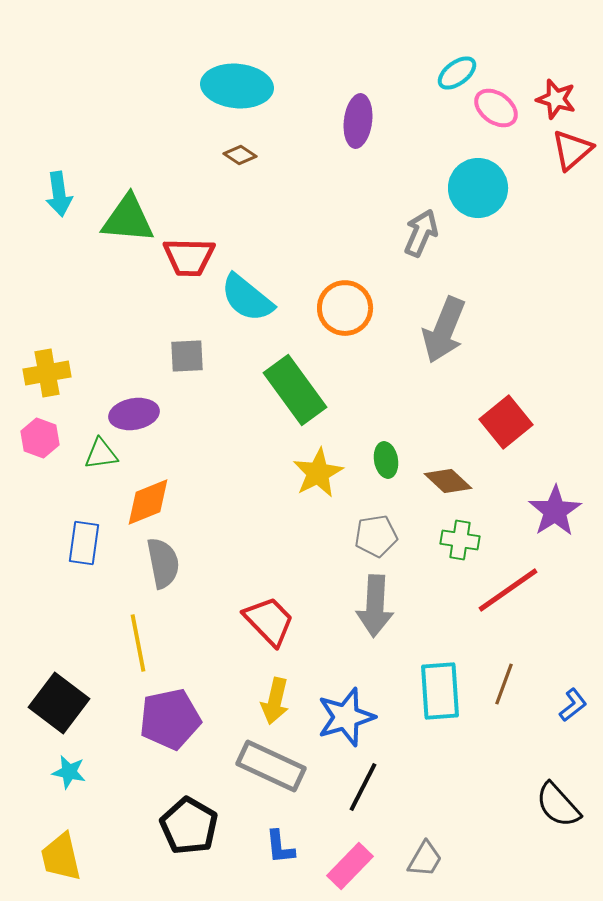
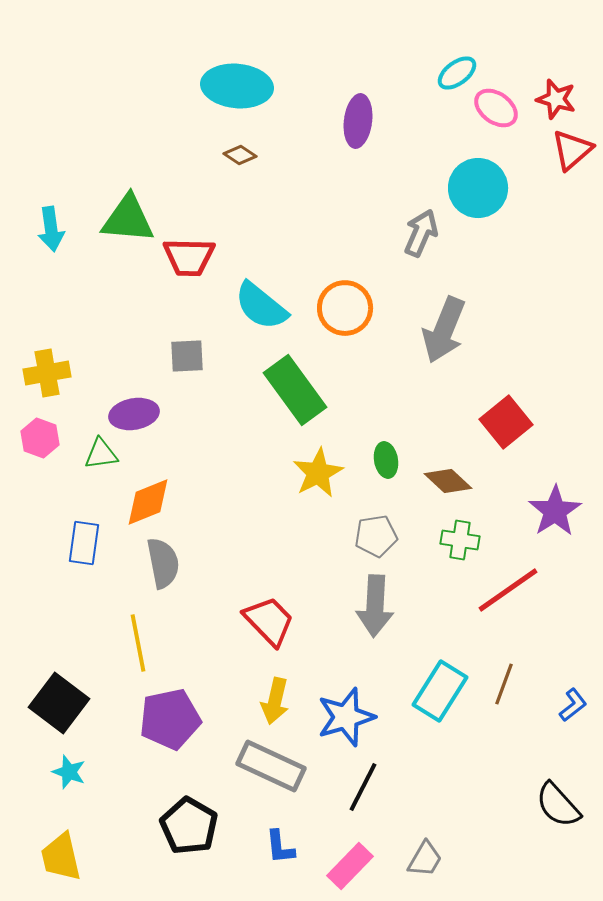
cyan arrow at (59, 194): moved 8 px left, 35 px down
cyan semicircle at (247, 298): moved 14 px right, 8 px down
cyan rectangle at (440, 691): rotated 36 degrees clockwise
cyan star at (69, 772): rotated 8 degrees clockwise
